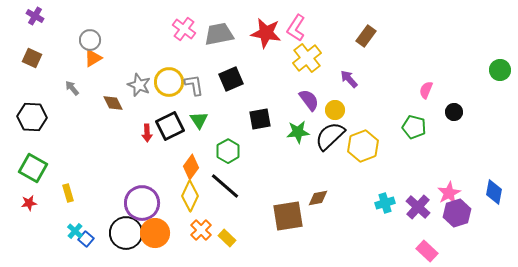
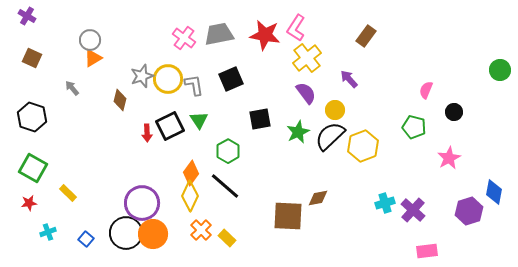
purple cross at (35, 16): moved 8 px left
pink cross at (184, 29): moved 9 px down
red star at (266, 33): moved 1 px left, 2 px down
yellow circle at (169, 82): moved 1 px left, 3 px up
gray star at (139, 85): moved 3 px right, 9 px up; rotated 30 degrees clockwise
purple semicircle at (309, 100): moved 3 px left, 7 px up
brown diamond at (113, 103): moved 7 px right, 3 px up; rotated 40 degrees clockwise
black hexagon at (32, 117): rotated 16 degrees clockwise
green star at (298, 132): rotated 20 degrees counterclockwise
orange diamond at (191, 167): moved 6 px down
yellow rectangle at (68, 193): rotated 30 degrees counterclockwise
pink star at (449, 193): moved 35 px up
purple cross at (418, 207): moved 5 px left, 3 px down
purple hexagon at (457, 213): moved 12 px right, 2 px up
brown square at (288, 216): rotated 12 degrees clockwise
cyan cross at (75, 231): moved 27 px left, 1 px down; rotated 28 degrees clockwise
orange circle at (155, 233): moved 2 px left, 1 px down
pink rectangle at (427, 251): rotated 50 degrees counterclockwise
